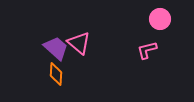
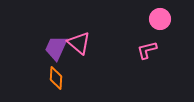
purple trapezoid: rotated 108 degrees counterclockwise
orange diamond: moved 4 px down
